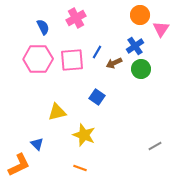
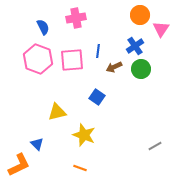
pink cross: rotated 18 degrees clockwise
blue line: moved 1 px right, 1 px up; rotated 24 degrees counterclockwise
pink hexagon: rotated 20 degrees clockwise
brown arrow: moved 4 px down
